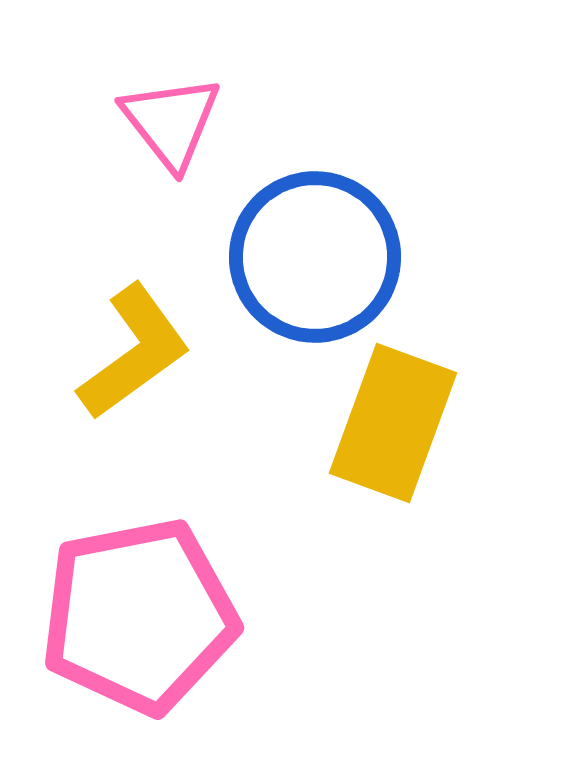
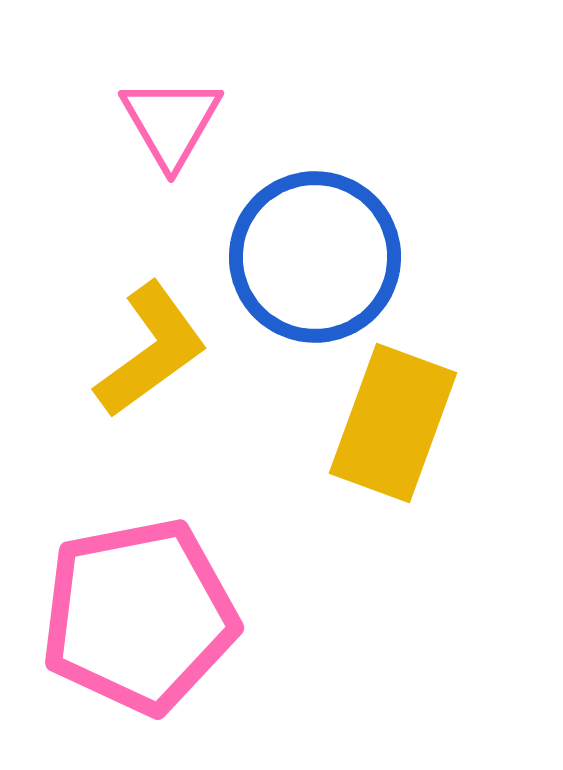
pink triangle: rotated 8 degrees clockwise
yellow L-shape: moved 17 px right, 2 px up
